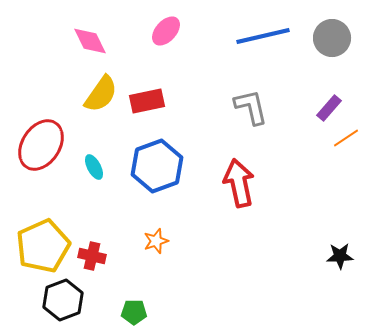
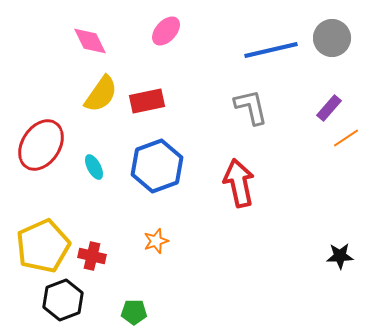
blue line: moved 8 px right, 14 px down
